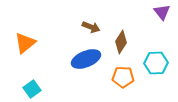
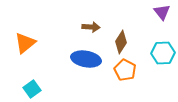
brown arrow: rotated 18 degrees counterclockwise
blue ellipse: rotated 32 degrees clockwise
cyan hexagon: moved 7 px right, 10 px up
orange pentagon: moved 2 px right, 7 px up; rotated 25 degrees clockwise
